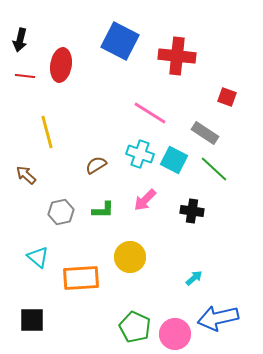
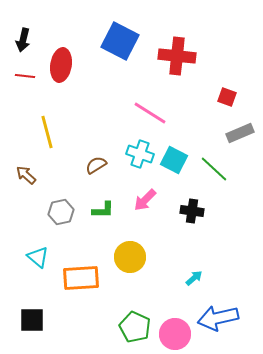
black arrow: moved 3 px right
gray rectangle: moved 35 px right; rotated 56 degrees counterclockwise
